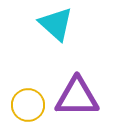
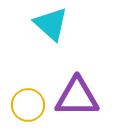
cyan triangle: moved 5 px left
